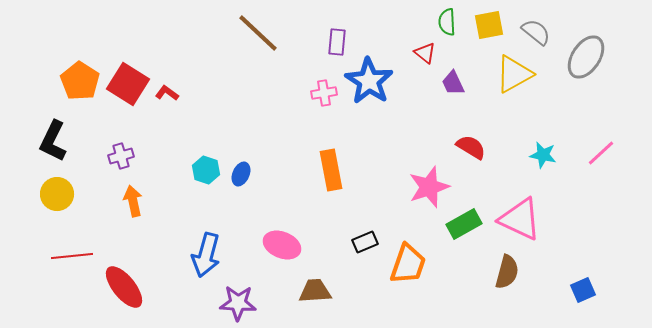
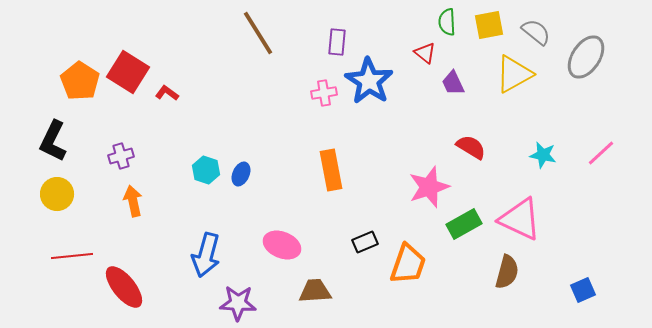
brown line: rotated 15 degrees clockwise
red square: moved 12 px up
